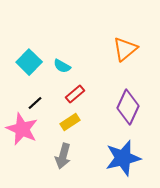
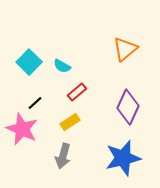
red rectangle: moved 2 px right, 2 px up
